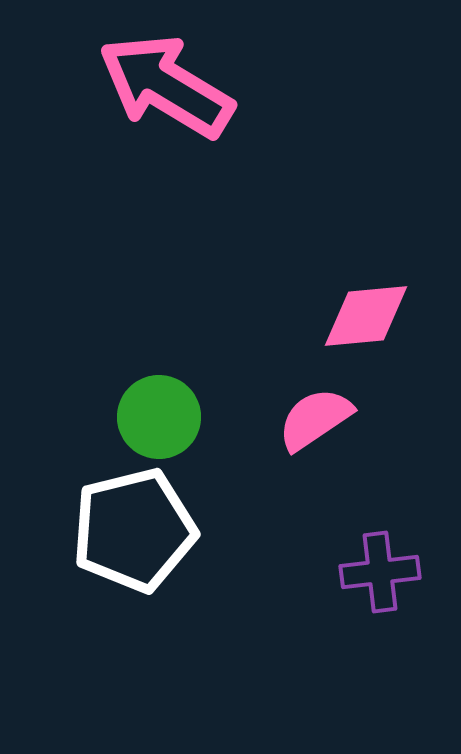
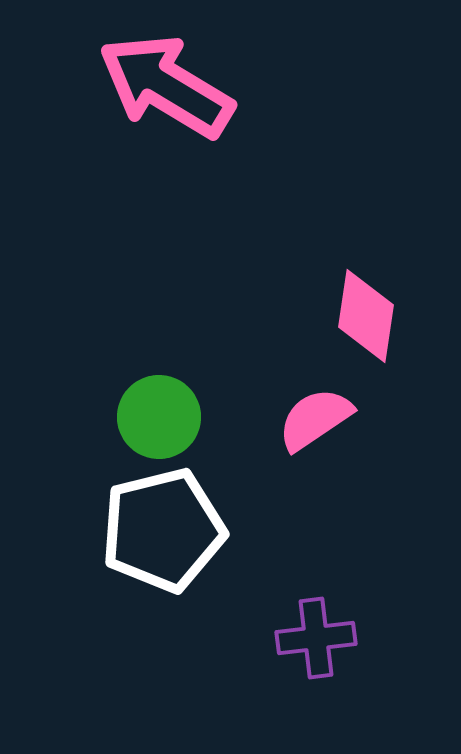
pink diamond: rotated 76 degrees counterclockwise
white pentagon: moved 29 px right
purple cross: moved 64 px left, 66 px down
